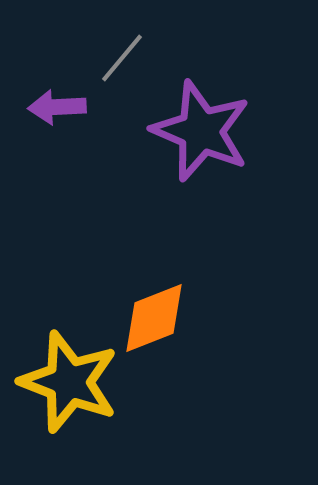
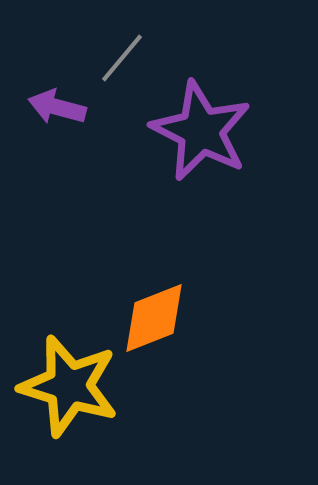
purple arrow: rotated 18 degrees clockwise
purple star: rotated 4 degrees clockwise
yellow star: moved 4 px down; rotated 4 degrees counterclockwise
